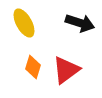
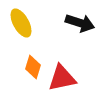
yellow ellipse: moved 3 px left
red triangle: moved 4 px left, 8 px down; rotated 24 degrees clockwise
